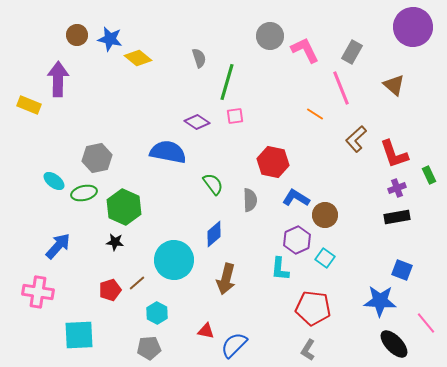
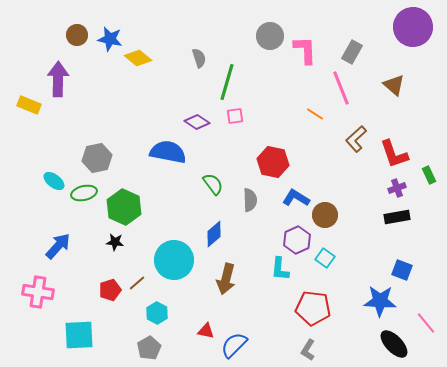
pink L-shape at (305, 50): rotated 24 degrees clockwise
gray pentagon at (149, 348): rotated 25 degrees counterclockwise
